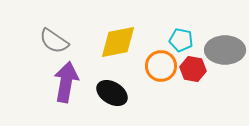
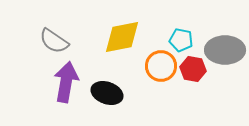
yellow diamond: moved 4 px right, 5 px up
black ellipse: moved 5 px left; rotated 12 degrees counterclockwise
